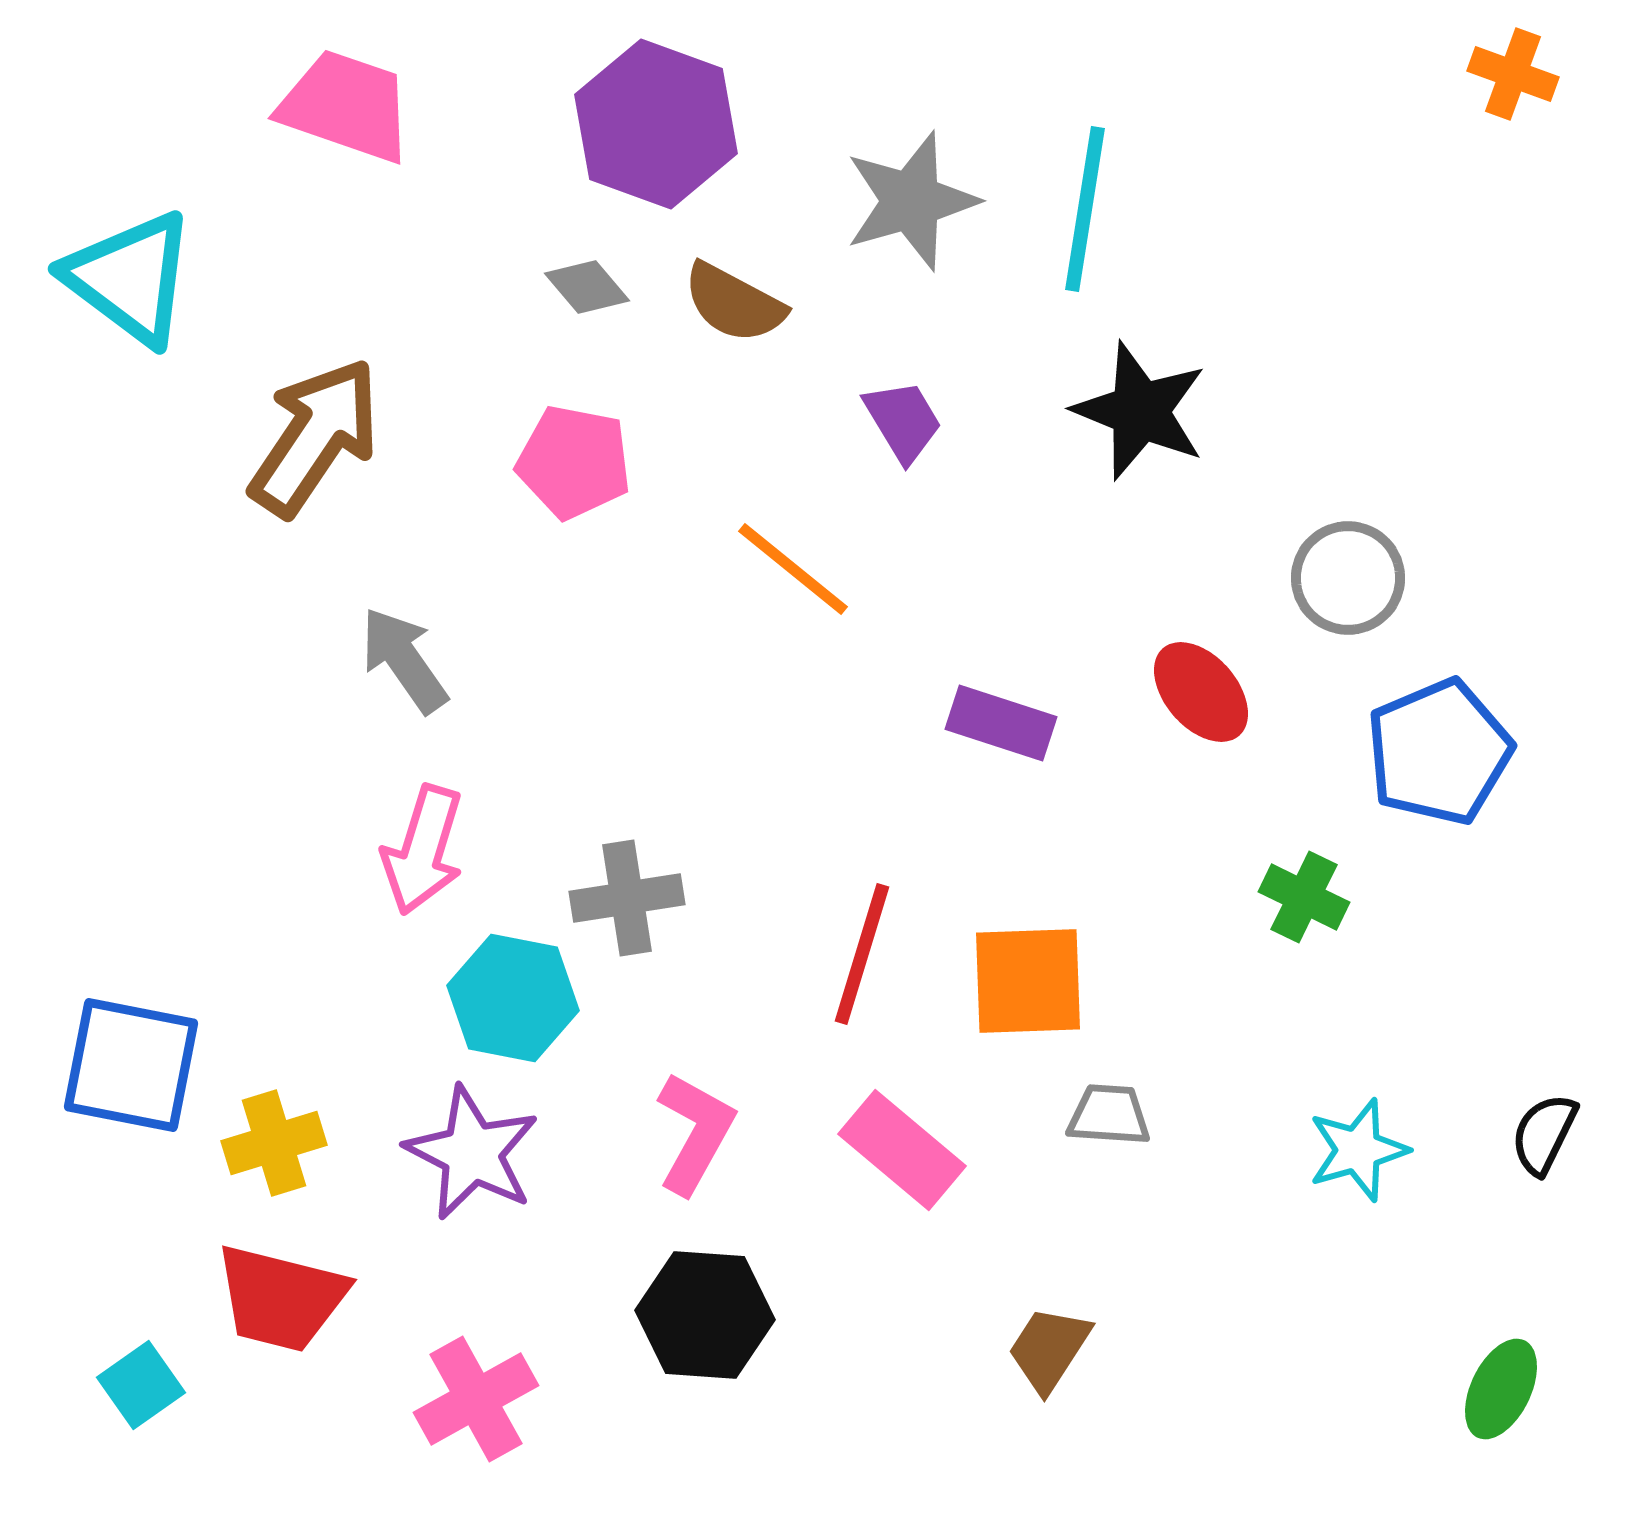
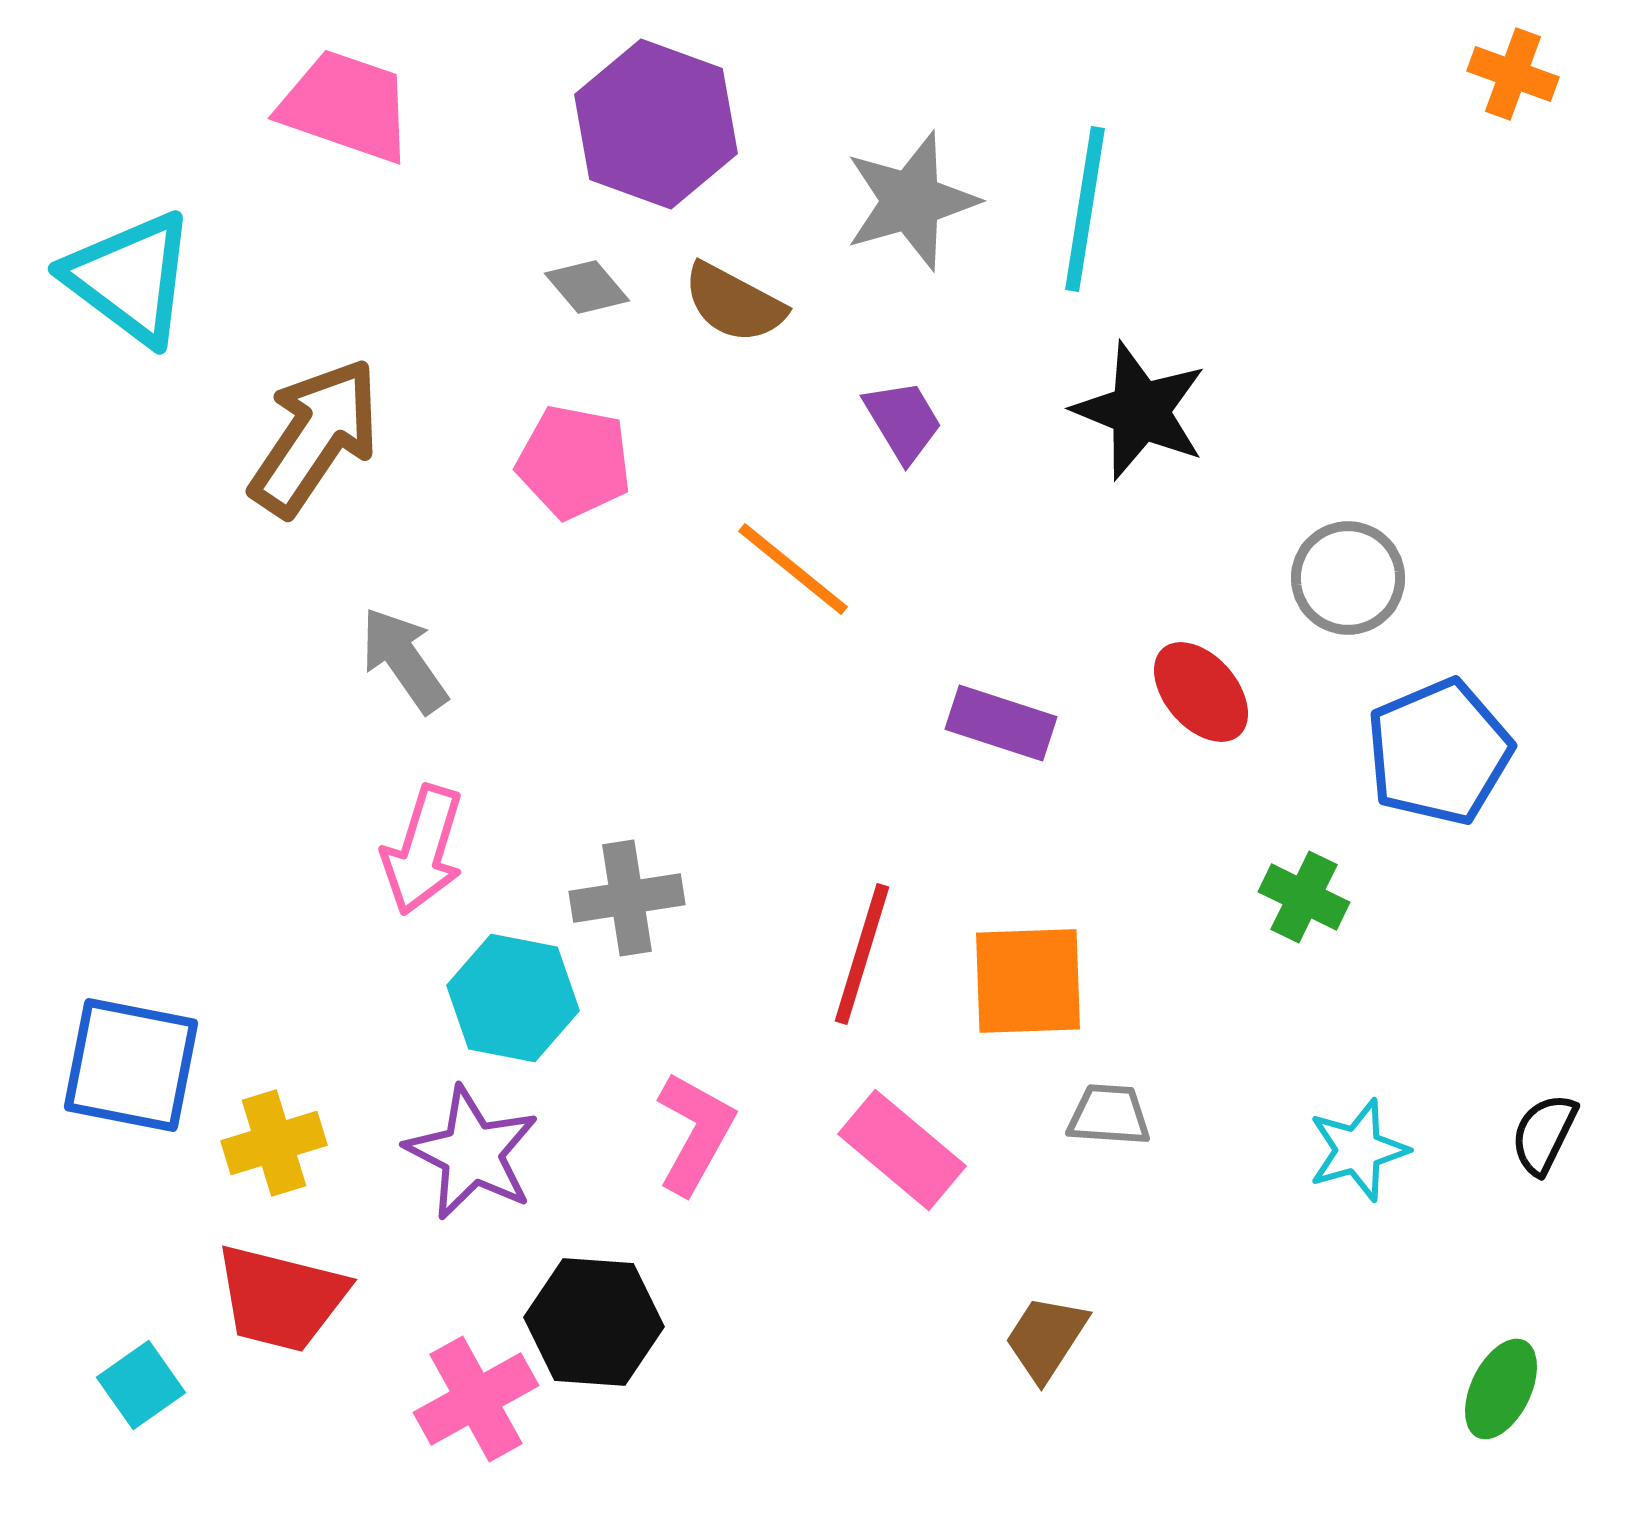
black hexagon: moved 111 px left, 7 px down
brown trapezoid: moved 3 px left, 11 px up
